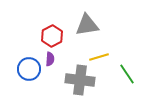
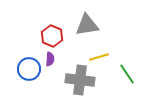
red hexagon: rotated 10 degrees counterclockwise
